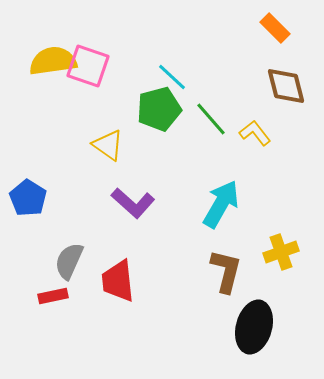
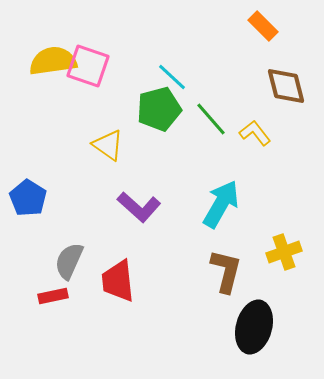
orange rectangle: moved 12 px left, 2 px up
purple L-shape: moved 6 px right, 4 px down
yellow cross: moved 3 px right
